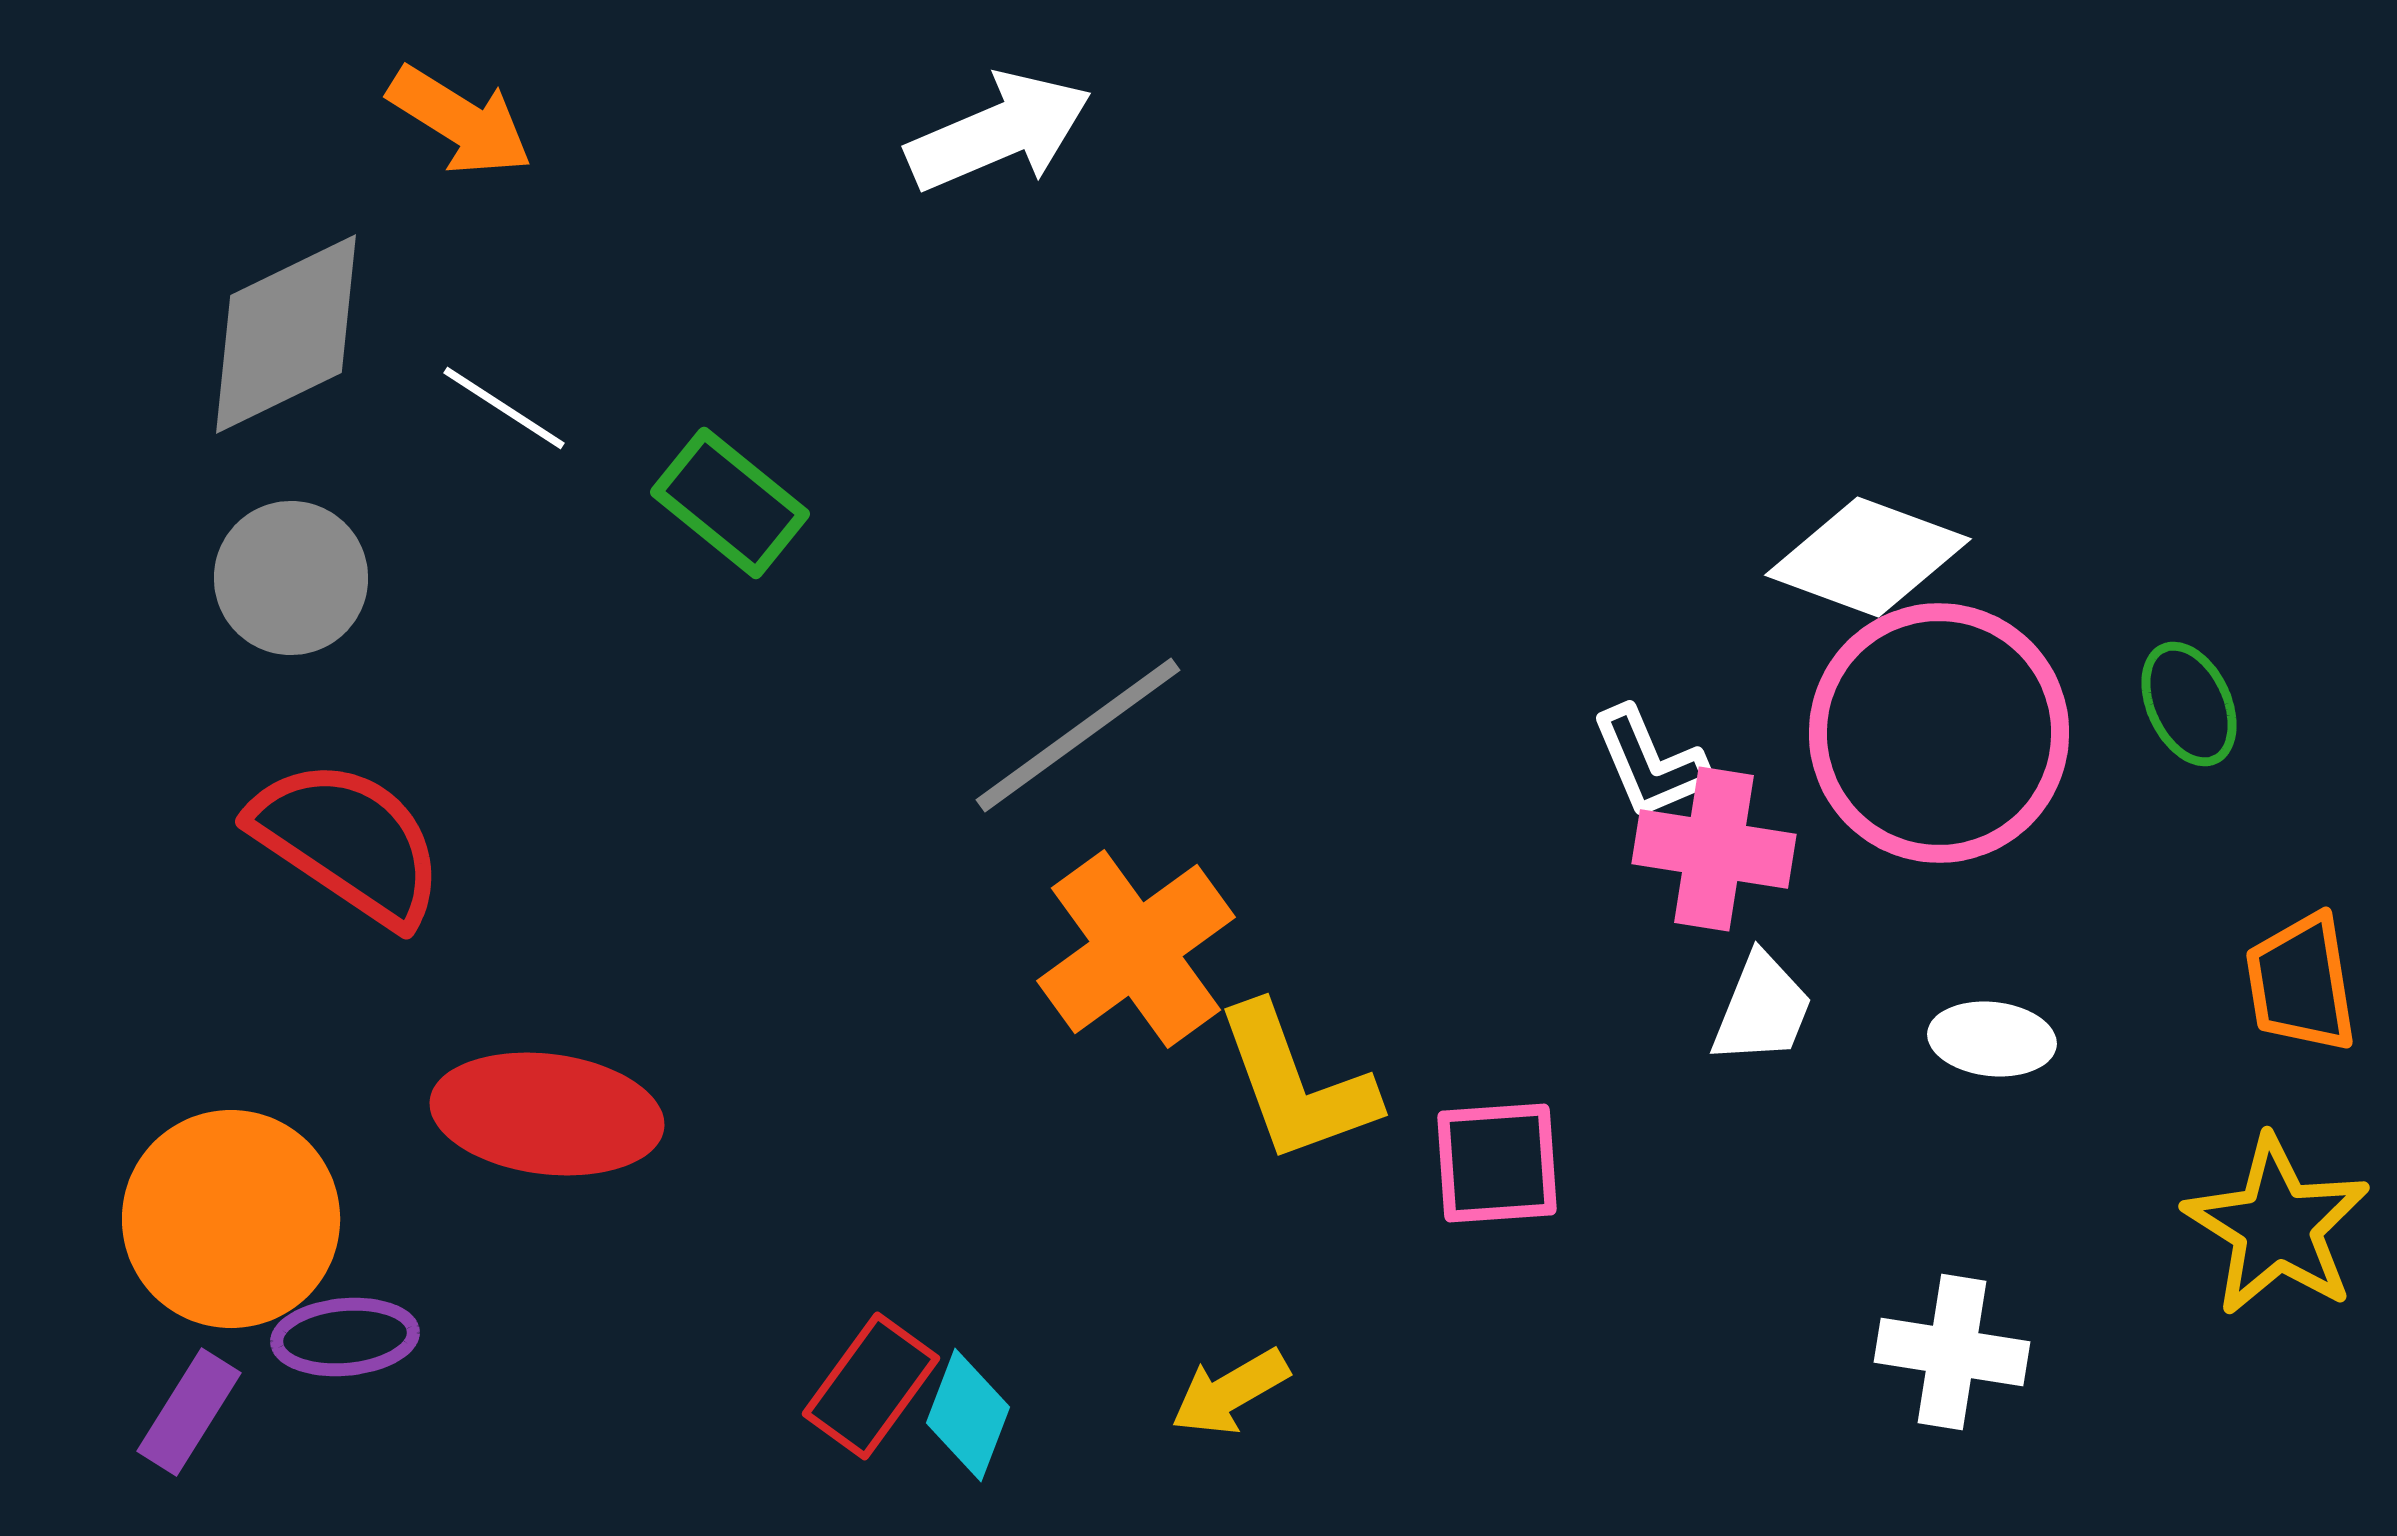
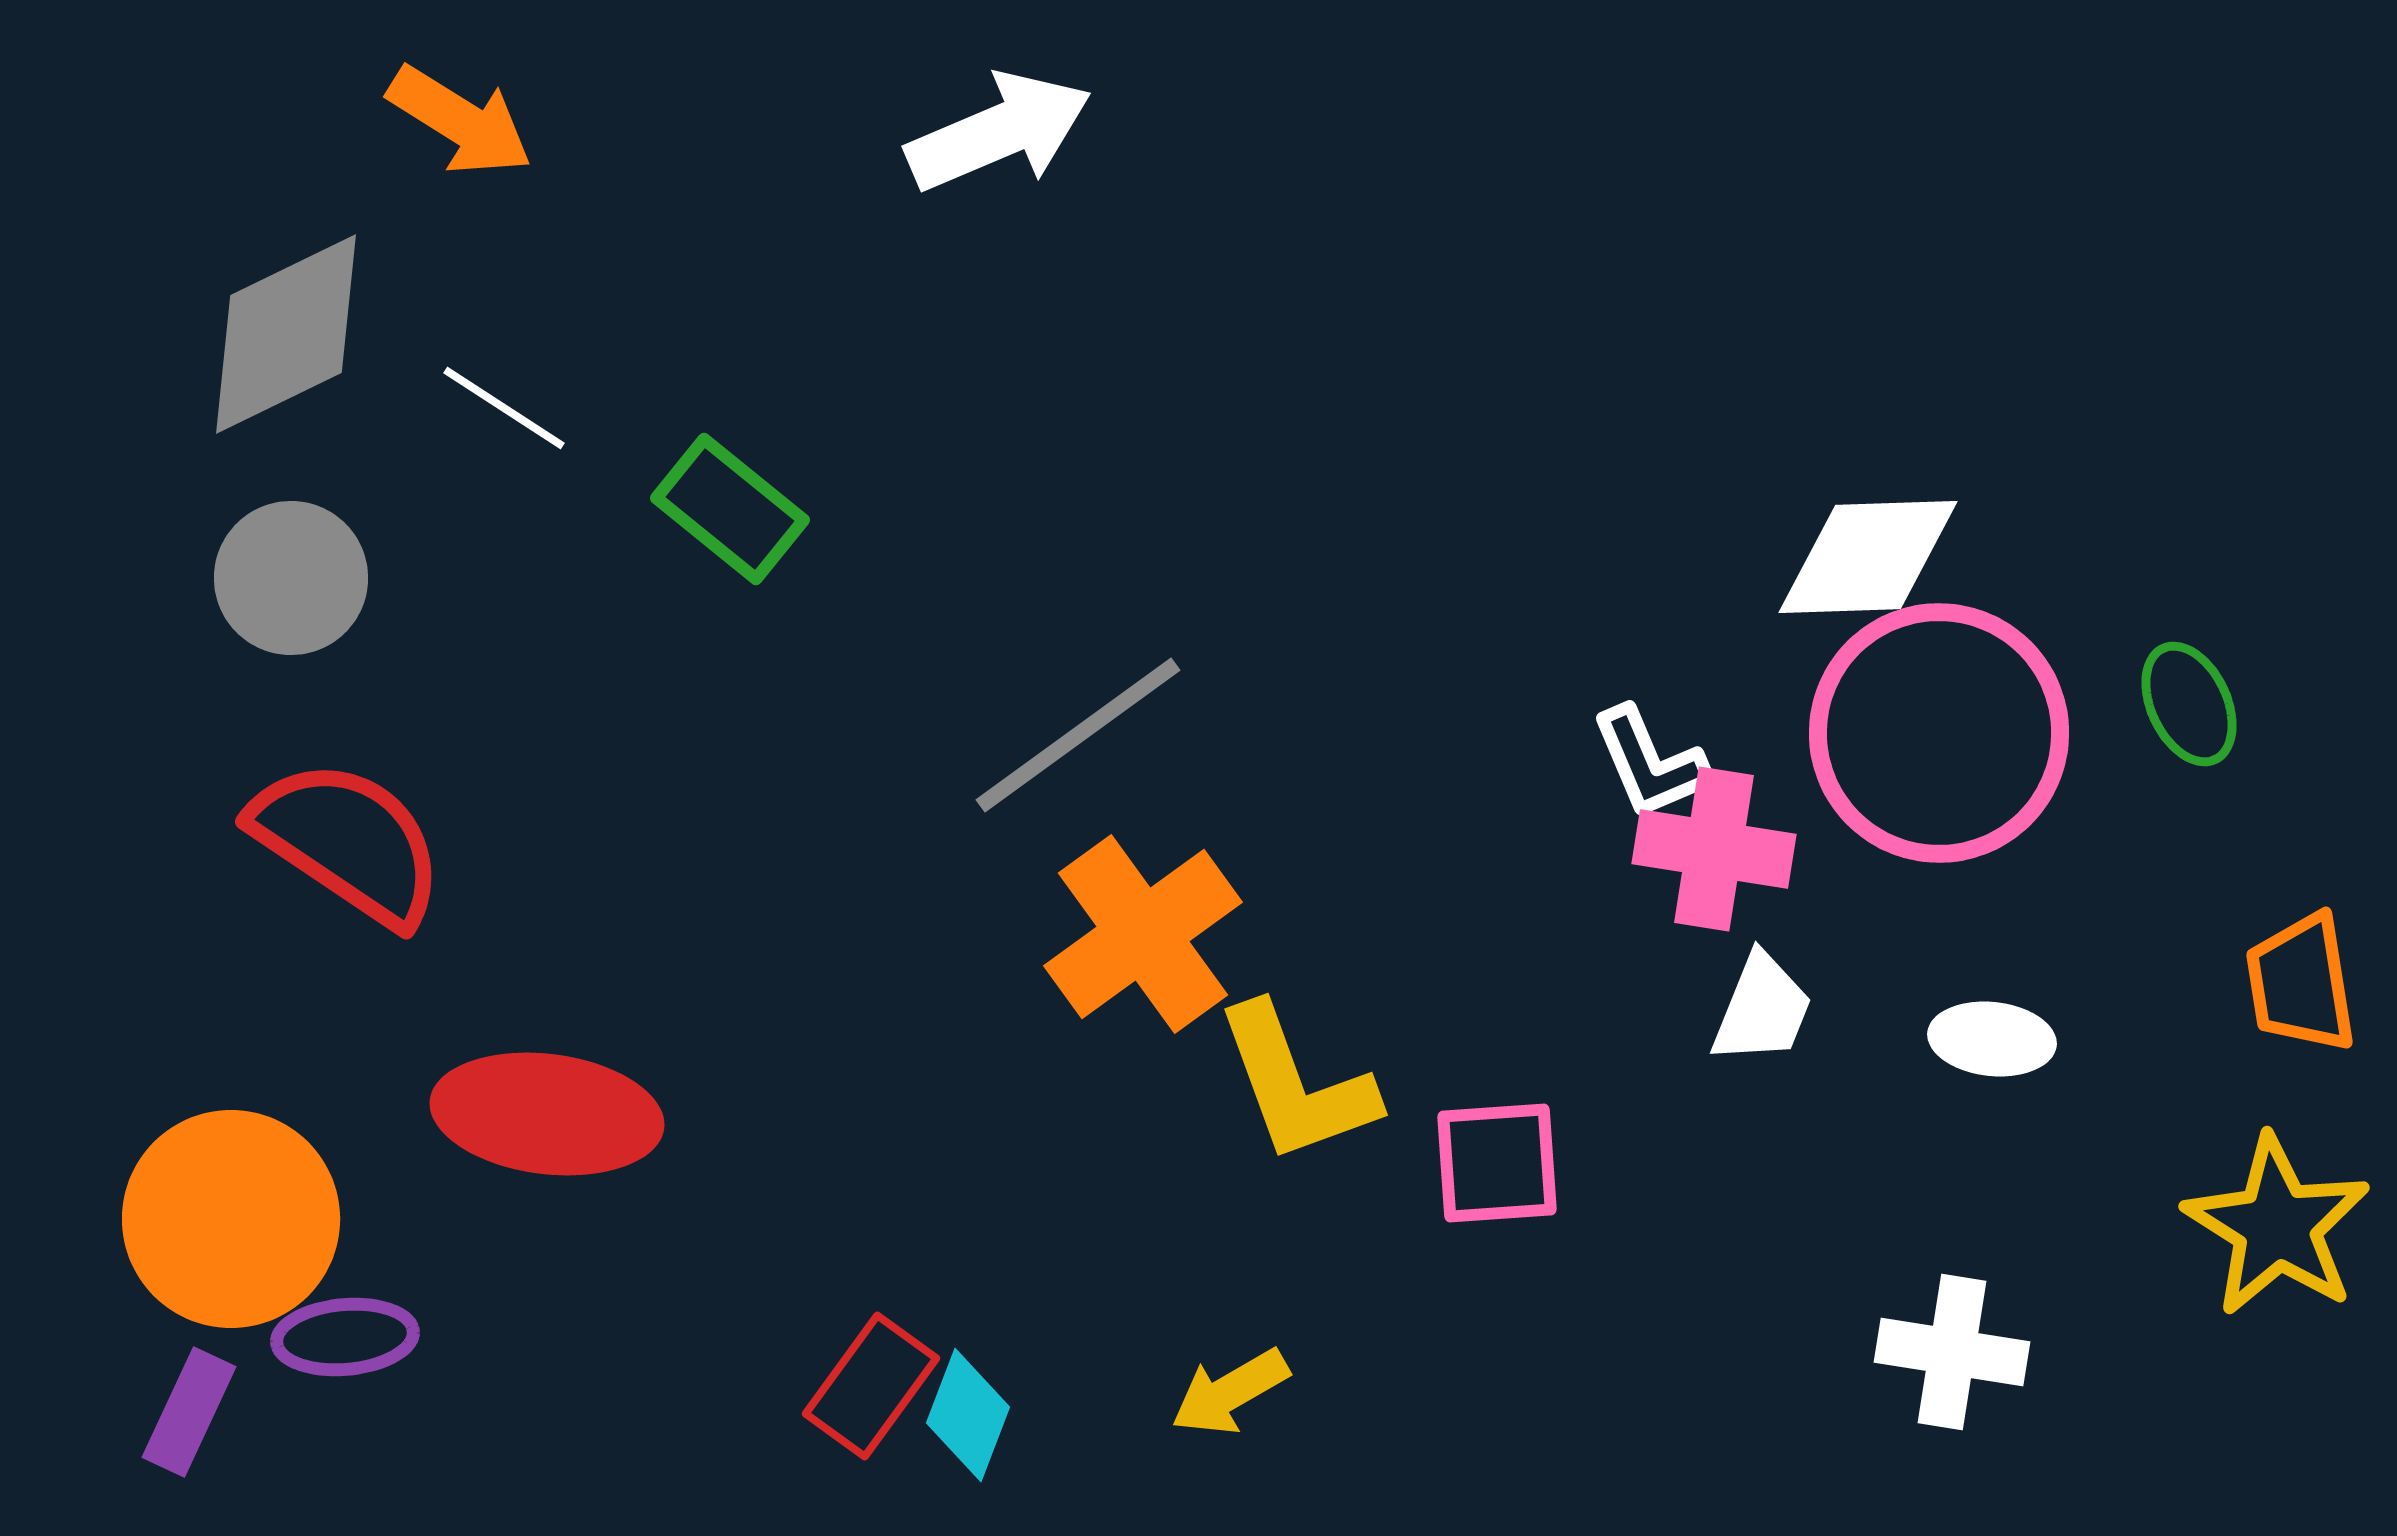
green rectangle: moved 6 px down
white diamond: rotated 22 degrees counterclockwise
orange cross: moved 7 px right, 15 px up
purple rectangle: rotated 7 degrees counterclockwise
